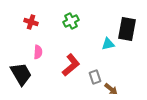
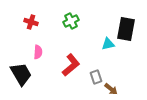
black rectangle: moved 1 px left
gray rectangle: moved 1 px right
